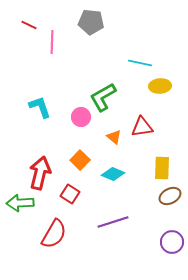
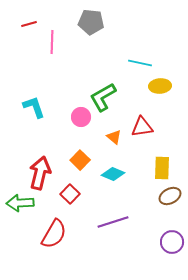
red line: moved 1 px up; rotated 42 degrees counterclockwise
cyan L-shape: moved 6 px left
red square: rotated 12 degrees clockwise
